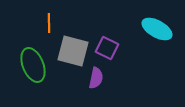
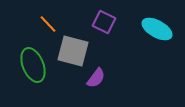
orange line: moved 1 px left, 1 px down; rotated 42 degrees counterclockwise
purple square: moved 3 px left, 26 px up
purple semicircle: rotated 25 degrees clockwise
